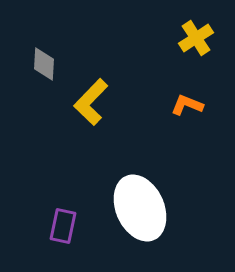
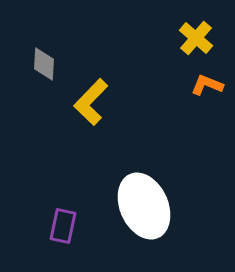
yellow cross: rotated 16 degrees counterclockwise
orange L-shape: moved 20 px right, 20 px up
white ellipse: moved 4 px right, 2 px up
